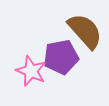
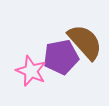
brown semicircle: moved 11 px down
